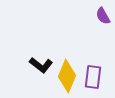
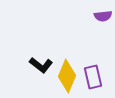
purple semicircle: rotated 66 degrees counterclockwise
purple rectangle: rotated 20 degrees counterclockwise
